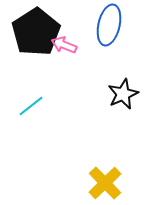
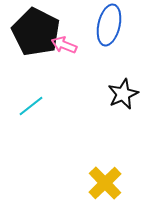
black pentagon: rotated 12 degrees counterclockwise
